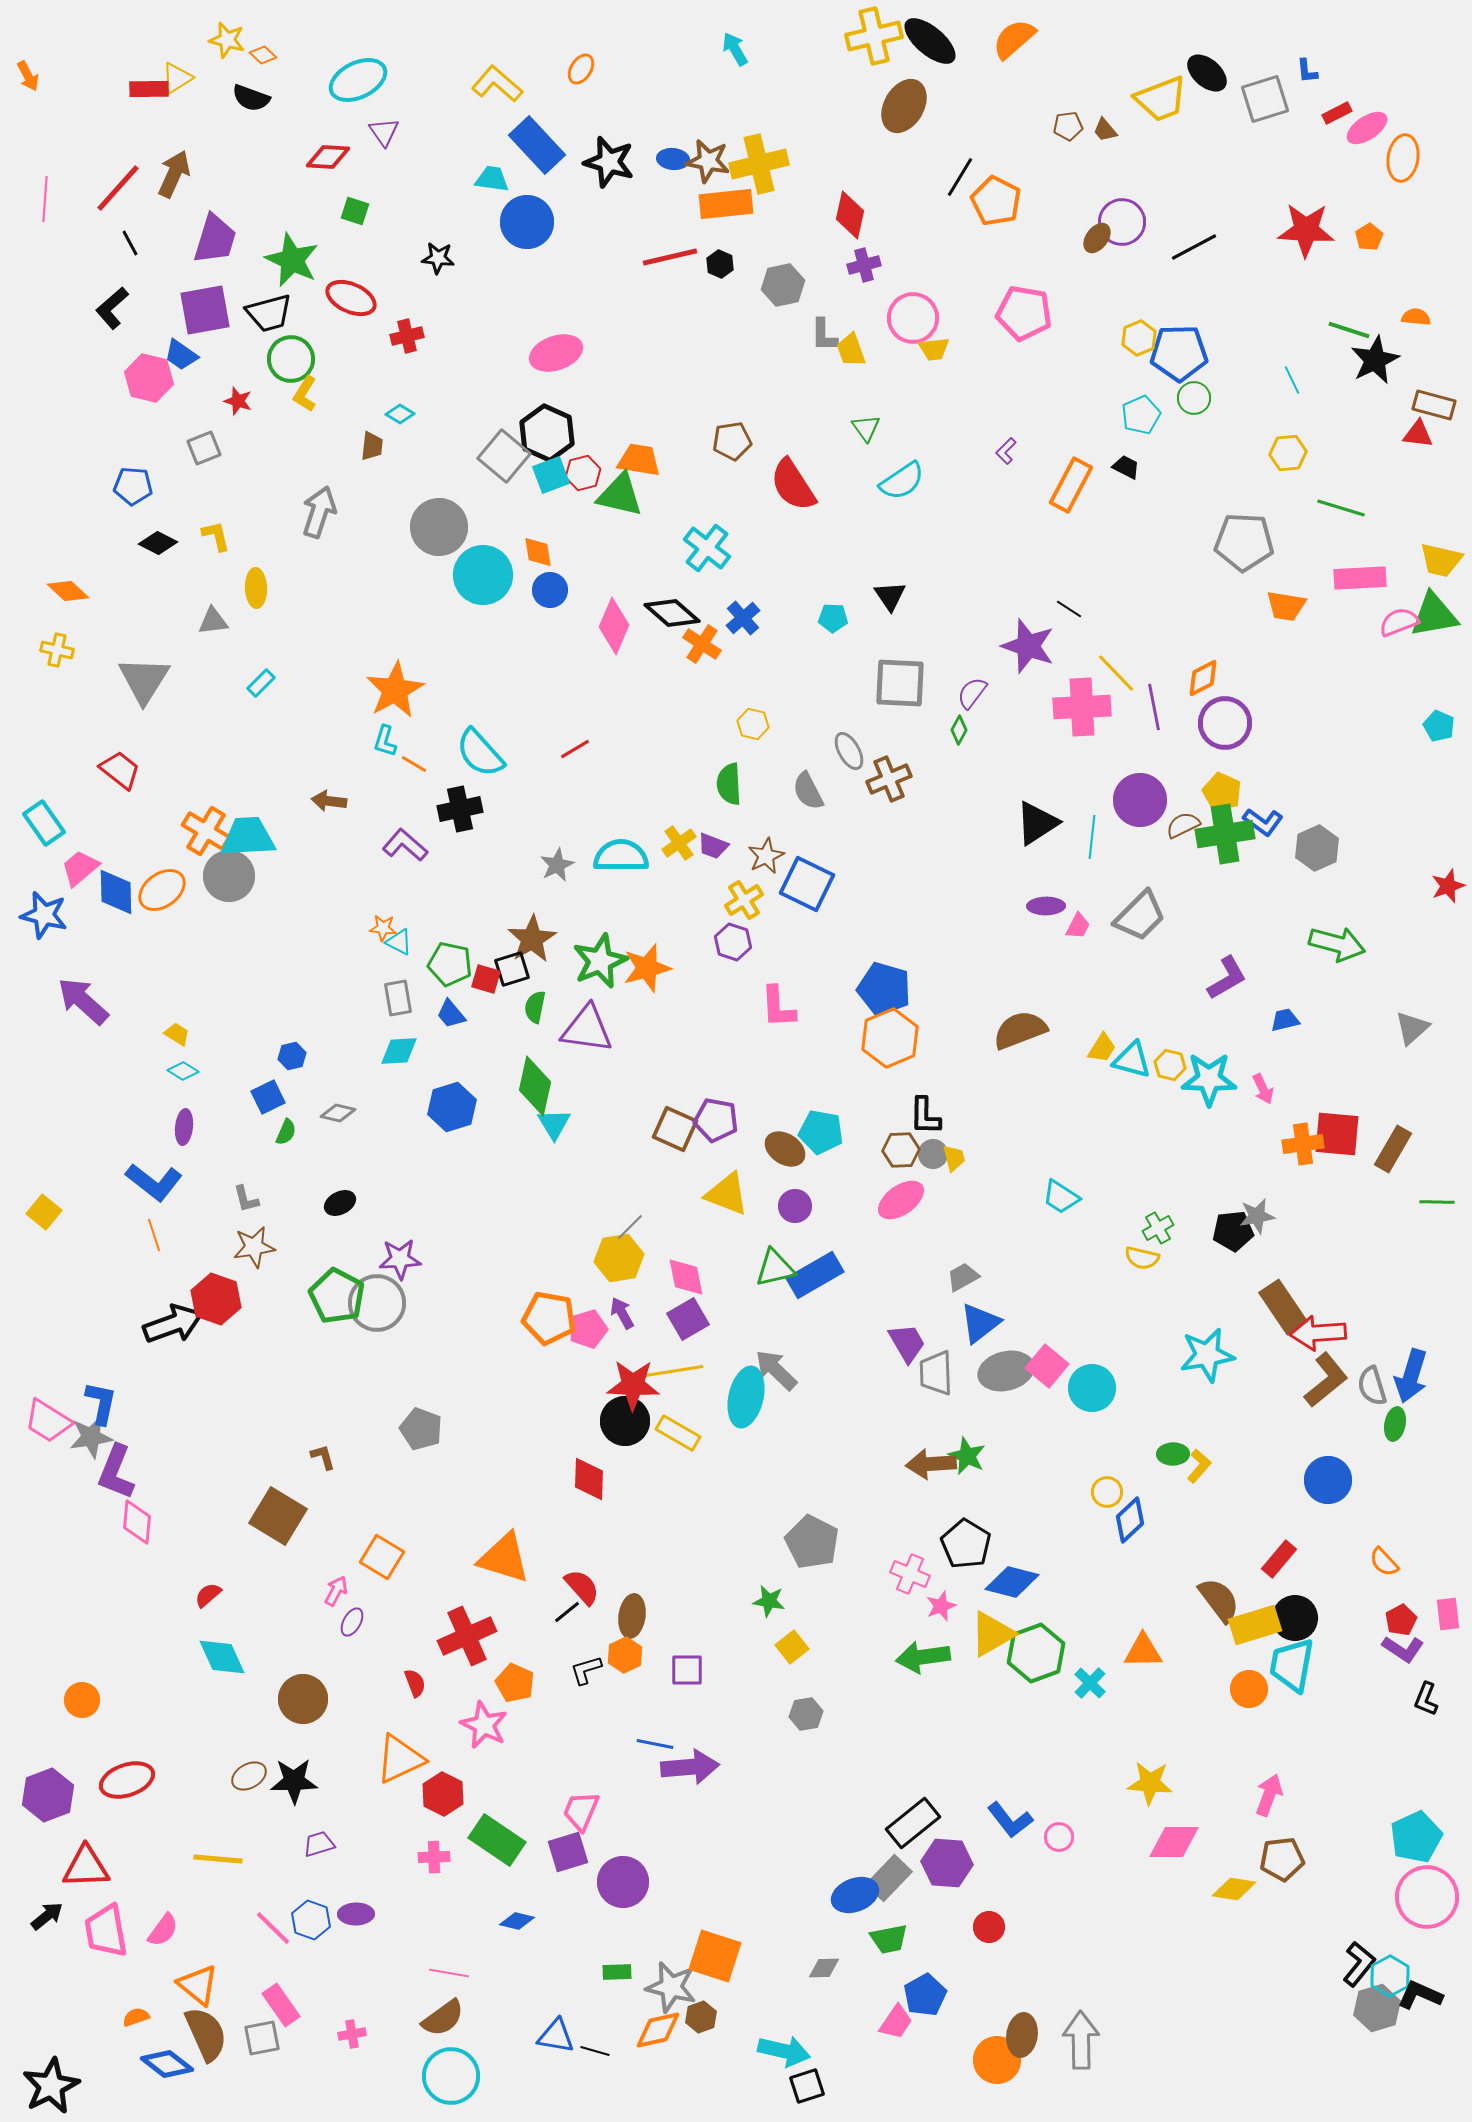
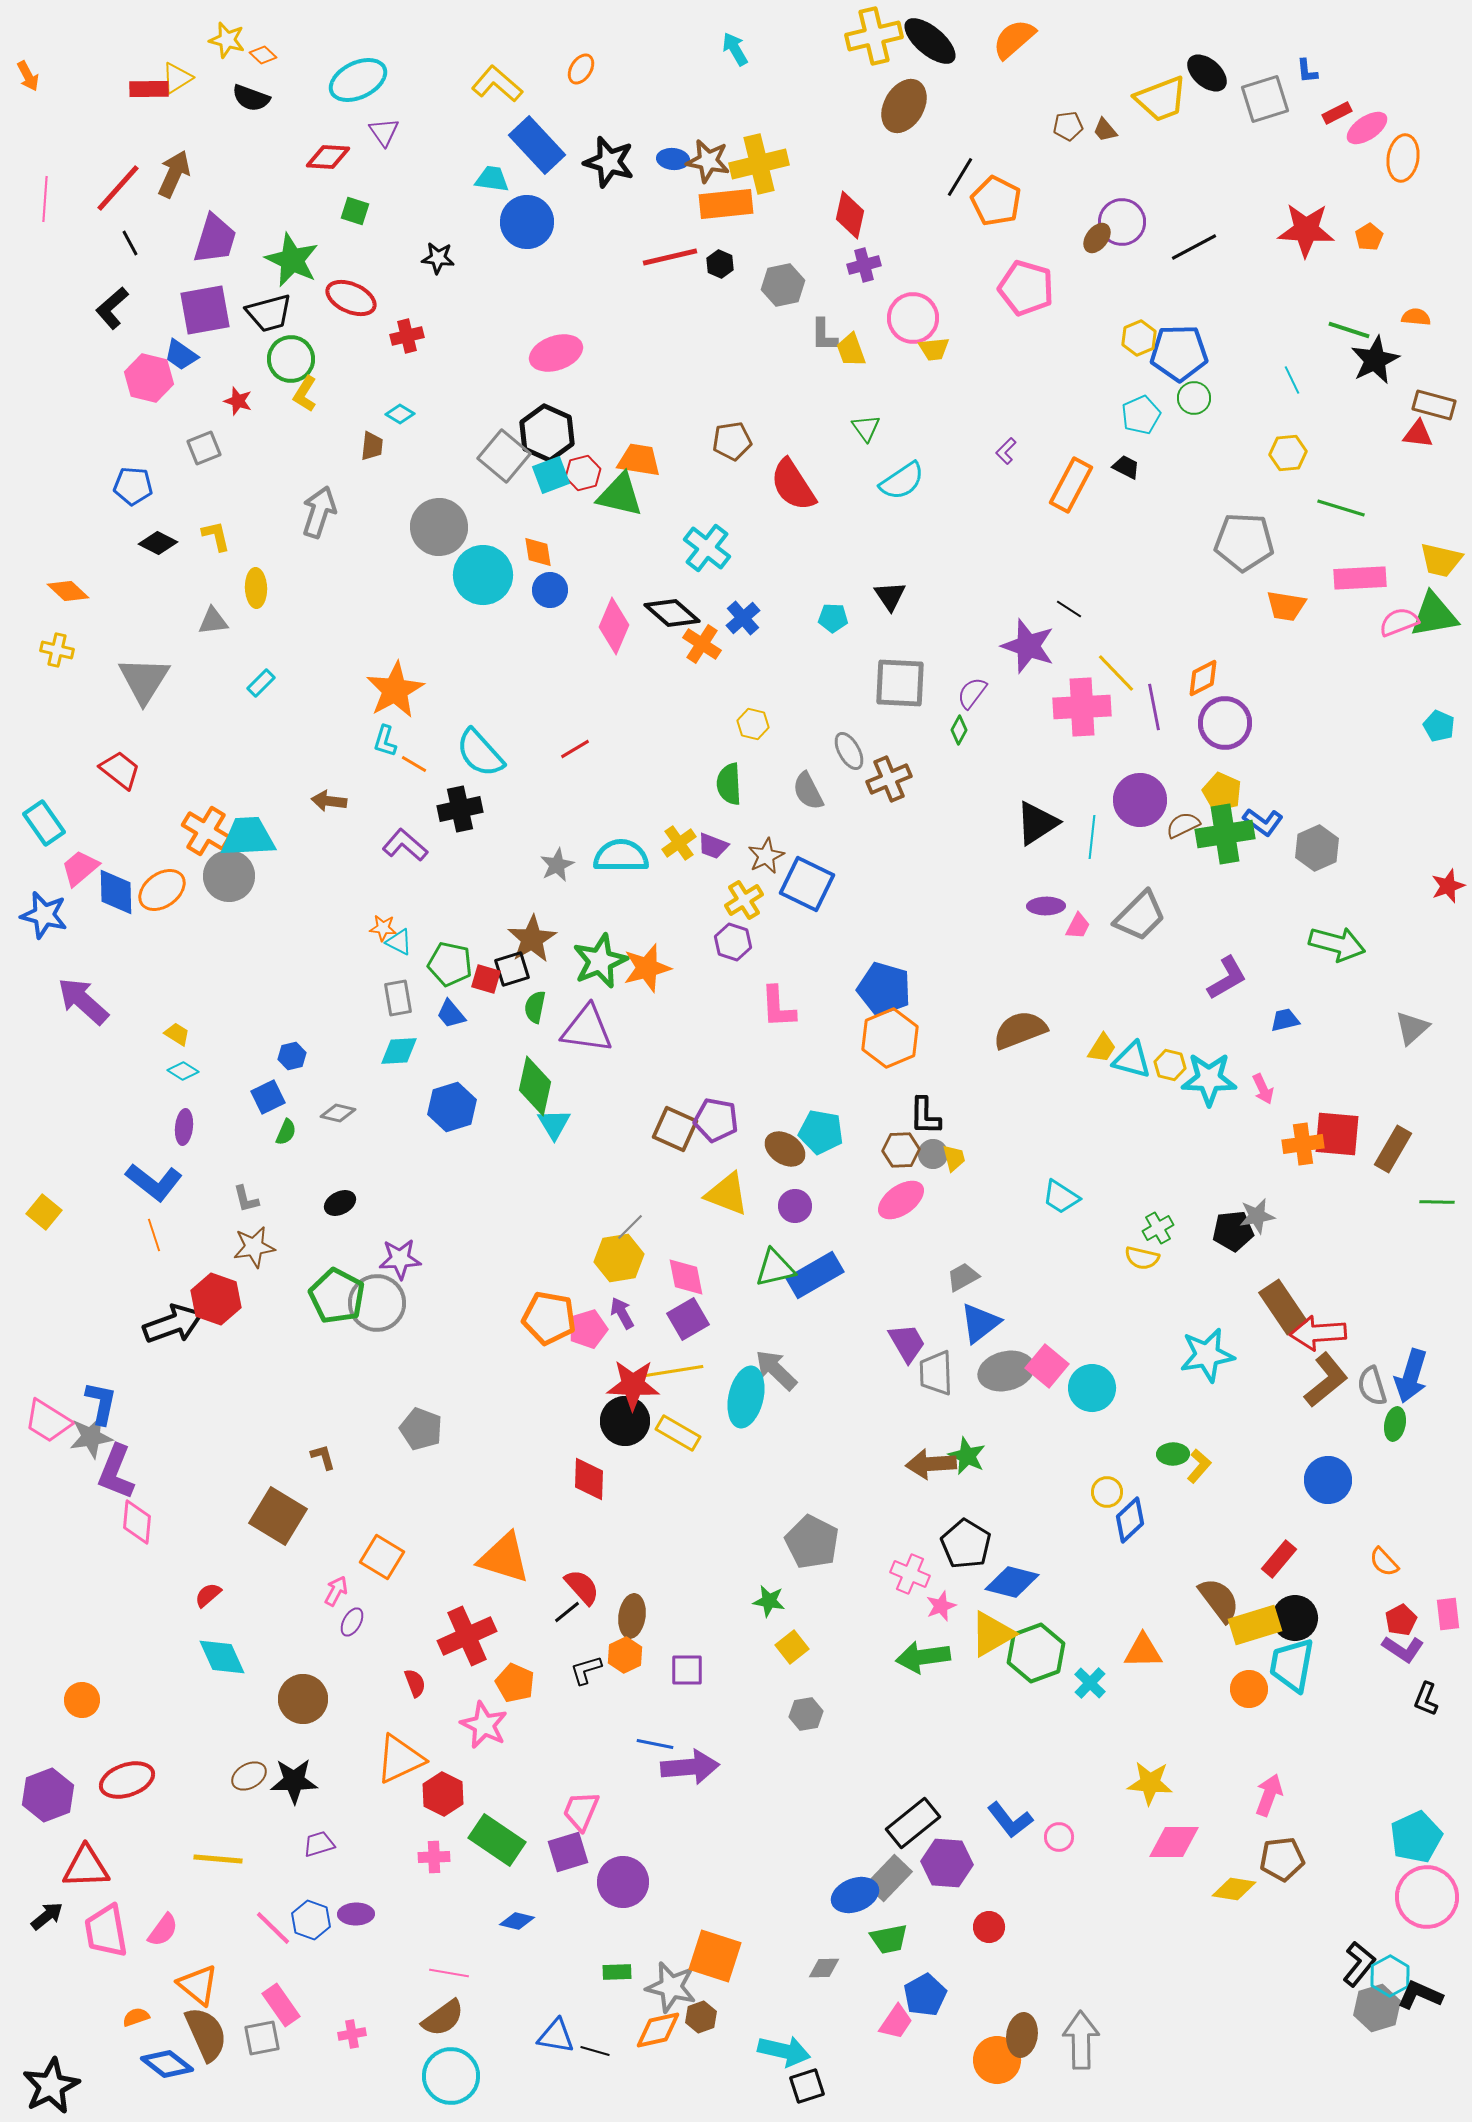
pink pentagon at (1024, 313): moved 2 px right, 25 px up; rotated 6 degrees clockwise
